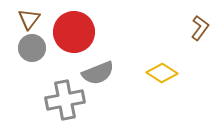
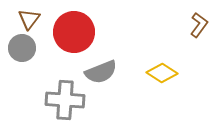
brown L-shape: moved 1 px left, 3 px up
gray circle: moved 10 px left
gray semicircle: moved 3 px right, 1 px up
gray cross: rotated 15 degrees clockwise
